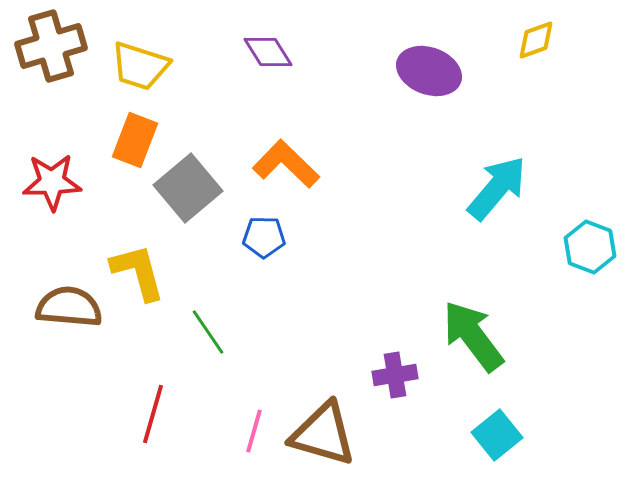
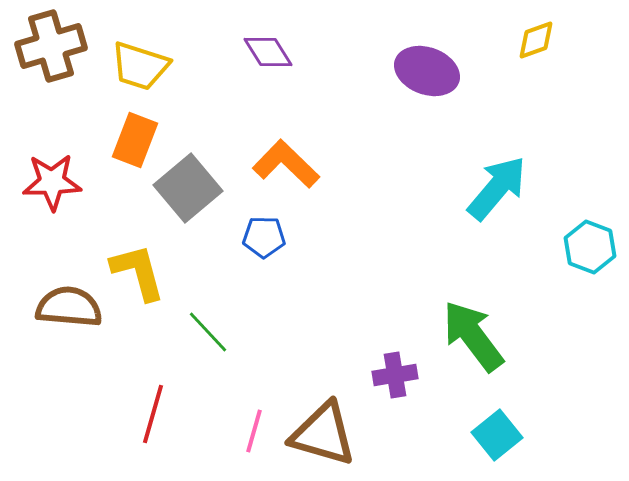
purple ellipse: moved 2 px left
green line: rotated 9 degrees counterclockwise
